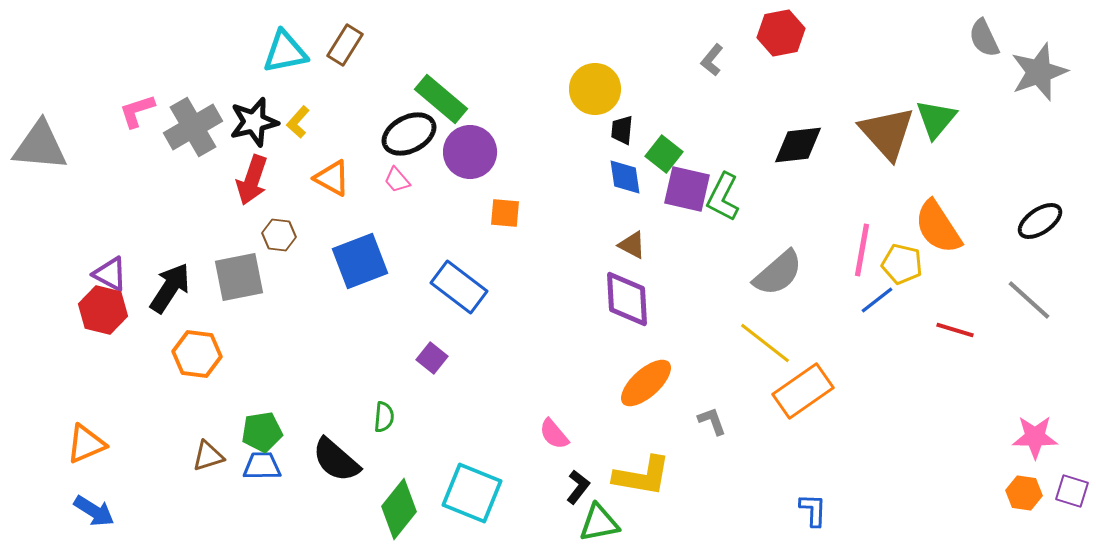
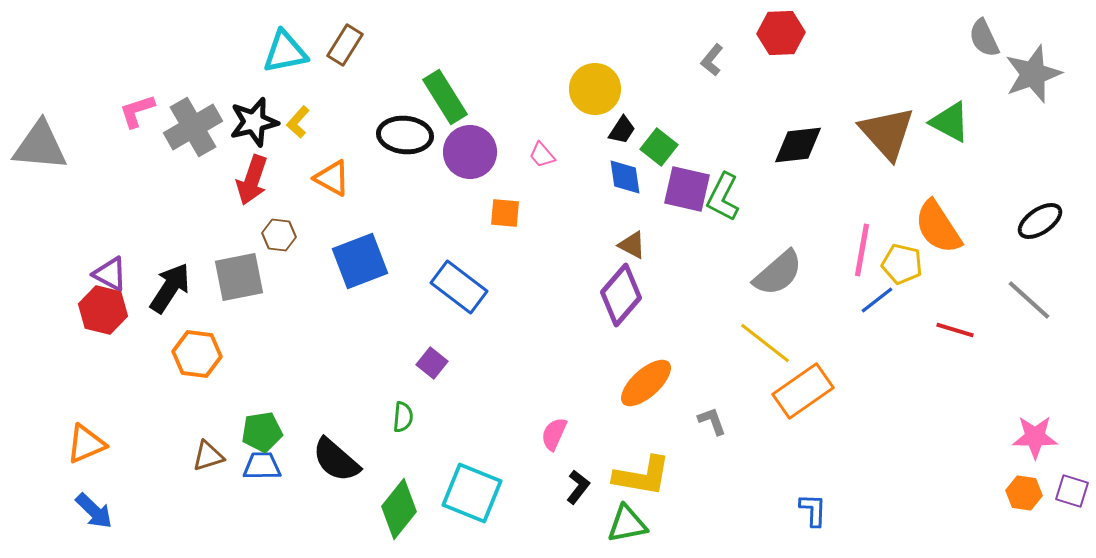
red hexagon at (781, 33): rotated 9 degrees clockwise
gray star at (1039, 72): moved 6 px left, 2 px down
green rectangle at (441, 99): moved 4 px right, 2 px up; rotated 18 degrees clockwise
green triangle at (936, 119): moved 14 px right, 3 px down; rotated 42 degrees counterclockwise
black trapezoid at (622, 130): rotated 152 degrees counterclockwise
black ellipse at (409, 134): moved 4 px left, 1 px down; rotated 32 degrees clockwise
green square at (664, 154): moved 5 px left, 7 px up
pink trapezoid at (397, 180): moved 145 px right, 25 px up
purple diamond at (627, 299): moved 6 px left, 4 px up; rotated 44 degrees clockwise
purple square at (432, 358): moved 5 px down
green semicircle at (384, 417): moved 19 px right
pink semicircle at (554, 434): rotated 64 degrees clockwise
blue arrow at (94, 511): rotated 12 degrees clockwise
green triangle at (599, 523): moved 28 px right, 1 px down
